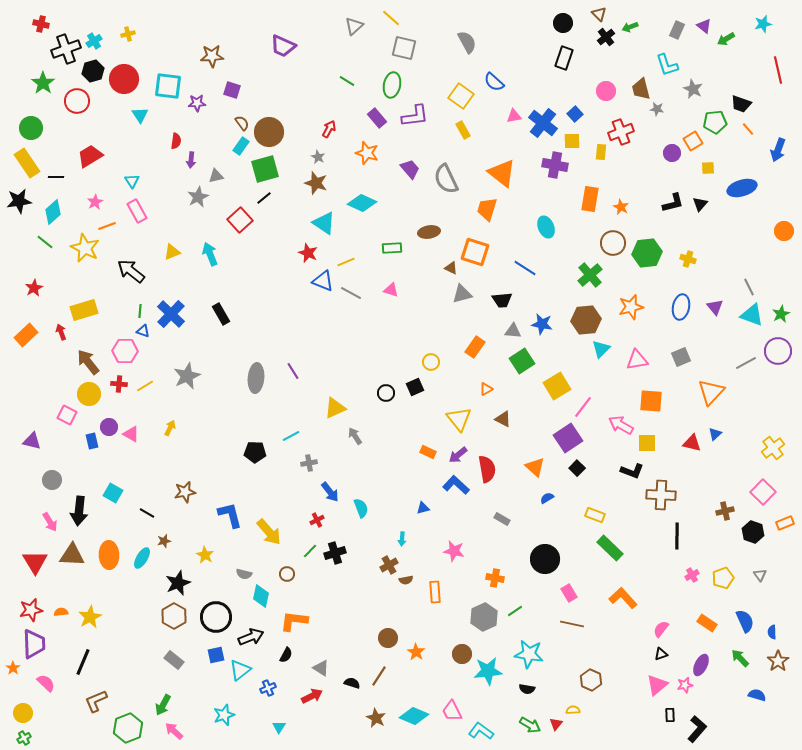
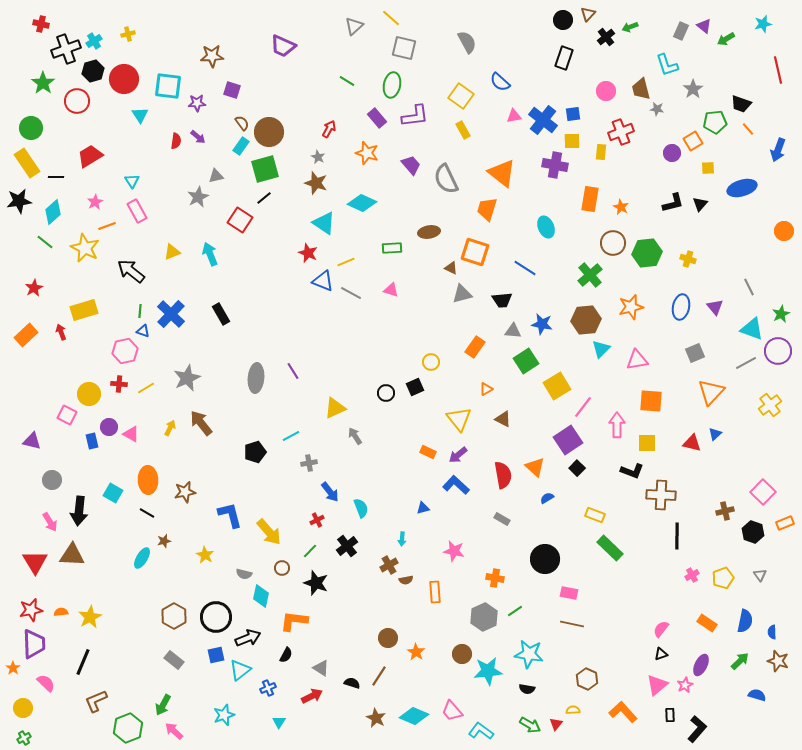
brown triangle at (599, 14): moved 11 px left; rotated 28 degrees clockwise
black circle at (563, 23): moved 3 px up
gray rectangle at (677, 30): moved 4 px right, 1 px down
blue semicircle at (494, 82): moved 6 px right
gray star at (693, 89): rotated 12 degrees clockwise
blue square at (575, 114): moved 2 px left; rotated 35 degrees clockwise
blue cross at (543, 123): moved 3 px up
purple arrow at (191, 160): moved 7 px right, 23 px up; rotated 56 degrees counterclockwise
purple trapezoid at (410, 169): moved 1 px right, 4 px up
red square at (240, 220): rotated 15 degrees counterclockwise
cyan triangle at (752, 315): moved 14 px down
pink hexagon at (125, 351): rotated 15 degrees counterclockwise
gray square at (681, 357): moved 14 px right, 4 px up
green square at (522, 361): moved 4 px right
brown arrow at (88, 362): moved 113 px right, 61 px down
gray star at (187, 376): moved 2 px down
yellow line at (145, 386): moved 1 px right, 2 px down
pink arrow at (621, 425): moved 4 px left; rotated 60 degrees clockwise
purple square at (568, 438): moved 2 px down
yellow cross at (773, 448): moved 3 px left, 43 px up
black pentagon at (255, 452): rotated 20 degrees counterclockwise
red semicircle at (487, 469): moved 16 px right, 6 px down
black cross at (335, 553): moved 12 px right, 7 px up; rotated 20 degrees counterclockwise
orange ellipse at (109, 555): moved 39 px right, 75 px up
brown circle at (287, 574): moved 5 px left, 6 px up
black star at (178, 583): moved 138 px right; rotated 30 degrees counterclockwise
pink rectangle at (569, 593): rotated 48 degrees counterclockwise
orange L-shape at (623, 598): moved 114 px down
blue semicircle at (745, 621): rotated 35 degrees clockwise
black arrow at (251, 637): moved 3 px left, 1 px down
green arrow at (740, 658): moved 3 px down; rotated 90 degrees clockwise
brown star at (778, 661): rotated 20 degrees counterclockwise
brown hexagon at (591, 680): moved 4 px left, 1 px up
pink star at (685, 685): rotated 14 degrees counterclockwise
pink trapezoid at (452, 711): rotated 15 degrees counterclockwise
yellow circle at (23, 713): moved 5 px up
cyan triangle at (279, 727): moved 5 px up
